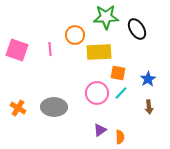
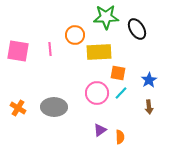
pink square: moved 1 px right, 1 px down; rotated 10 degrees counterclockwise
blue star: moved 1 px right, 1 px down
